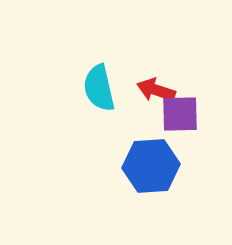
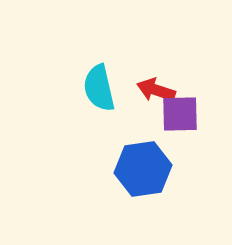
blue hexagon: moved 8 px left, 3 px down; rotated 4 degrees counterclockwise
